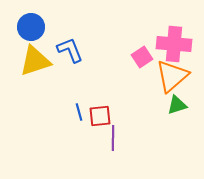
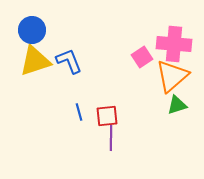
blue circle: moved 1 px right, 3 px down
blue L-shape: moved 1 px left, 11 px down
red square: moved 7 px right
purple line: moved 2 px left
